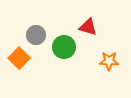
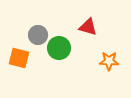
gray circle: moved 2 px right
green circle: moved 5 px left, 1 px down
orange square: rotated 30 degrees counterclockwise
